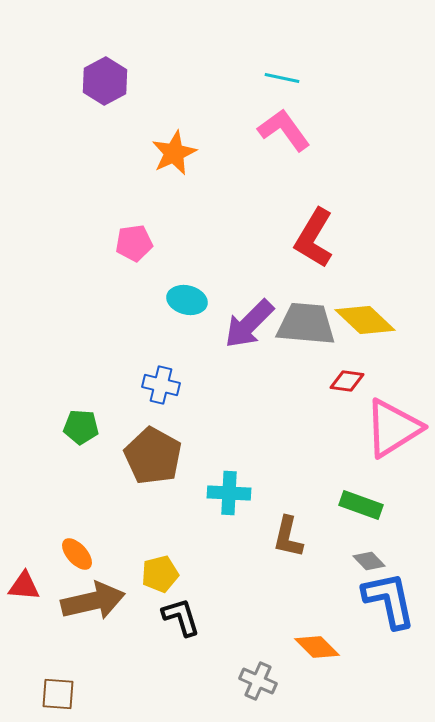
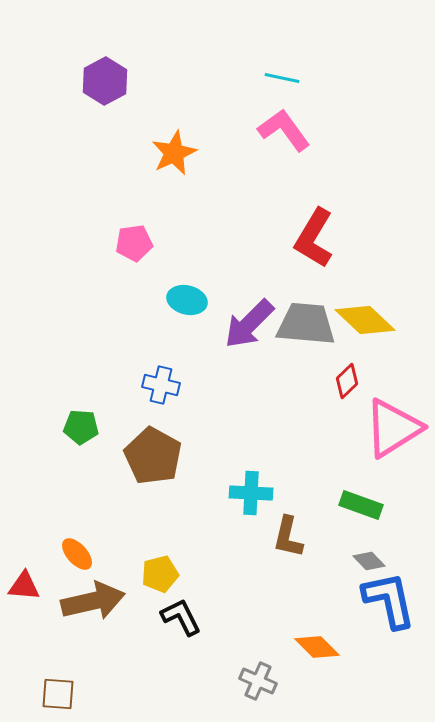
red diamond: rotated 52 degrees counterclockwise
cyan cross: moved 22 px right
black L-shape: rotated 9 degrees counterclockwise
